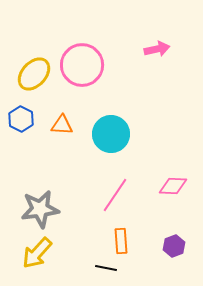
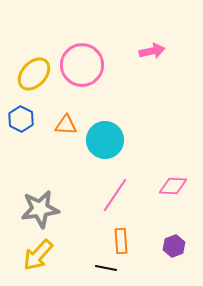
pink arrow: moved 5 px left, 2 px down
orange triangle: moved 4 px right
cyan circle: moved 6 px left, 6 px down
yellow arrow: moved 1 px right, 2 px down
